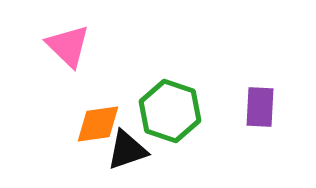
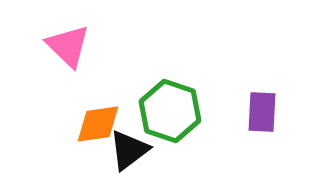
purple rectangle: moved 2 px right, 5 px down
black triangle: moved 2 px right; rotated 18 degrees counterclockwise
